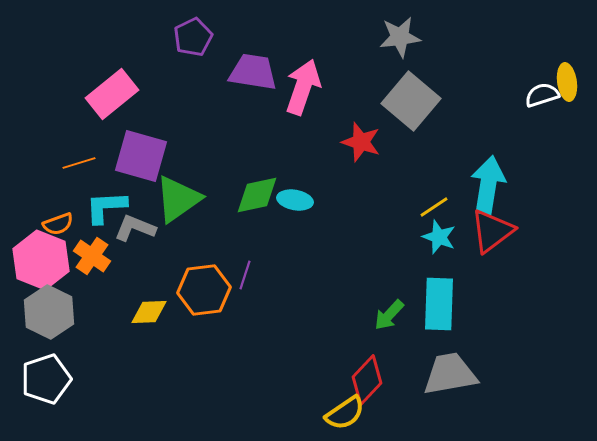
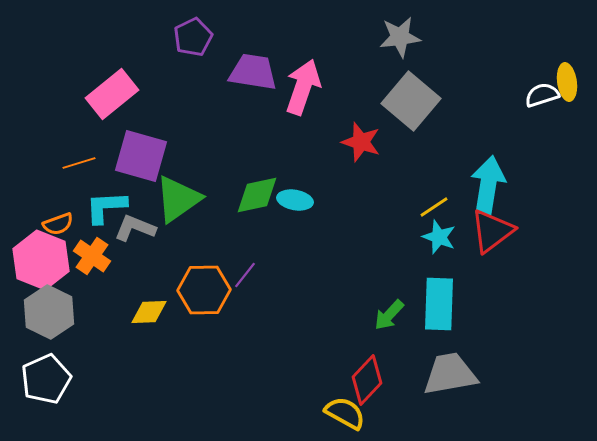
purple line: rotated 20 degrees clockwise
orange hexagon: rotated 6 degrees clockwise
white pentagon: rotated 6 degrees counterclockwise
yellow semicircle: rotated 117 degrees counterclockwise
